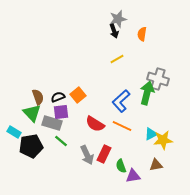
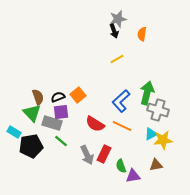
gray cross: moved 31 px down
